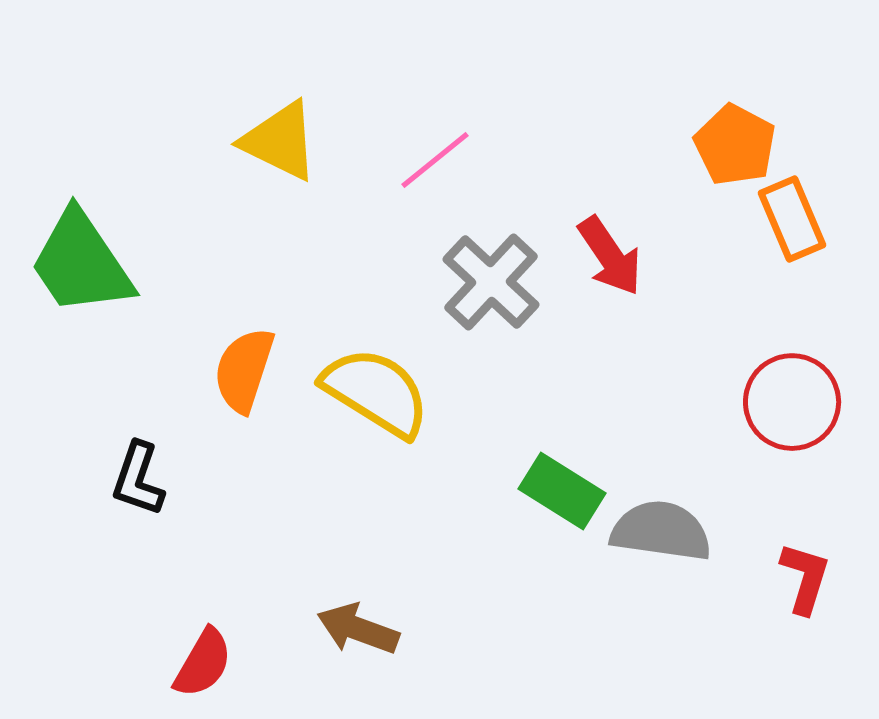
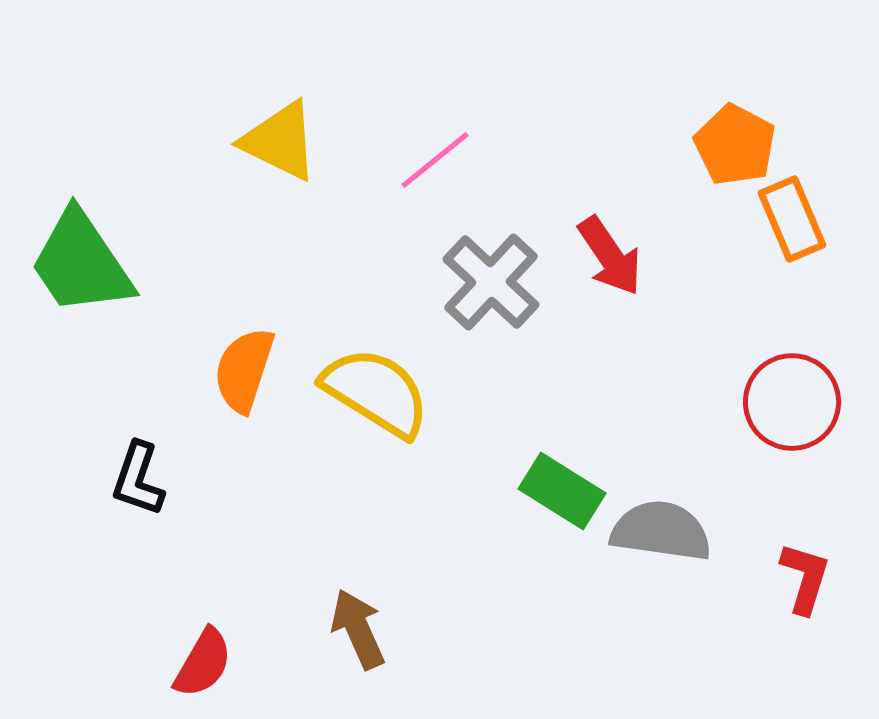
brown arrow: rotated 46 degrees clockwise
